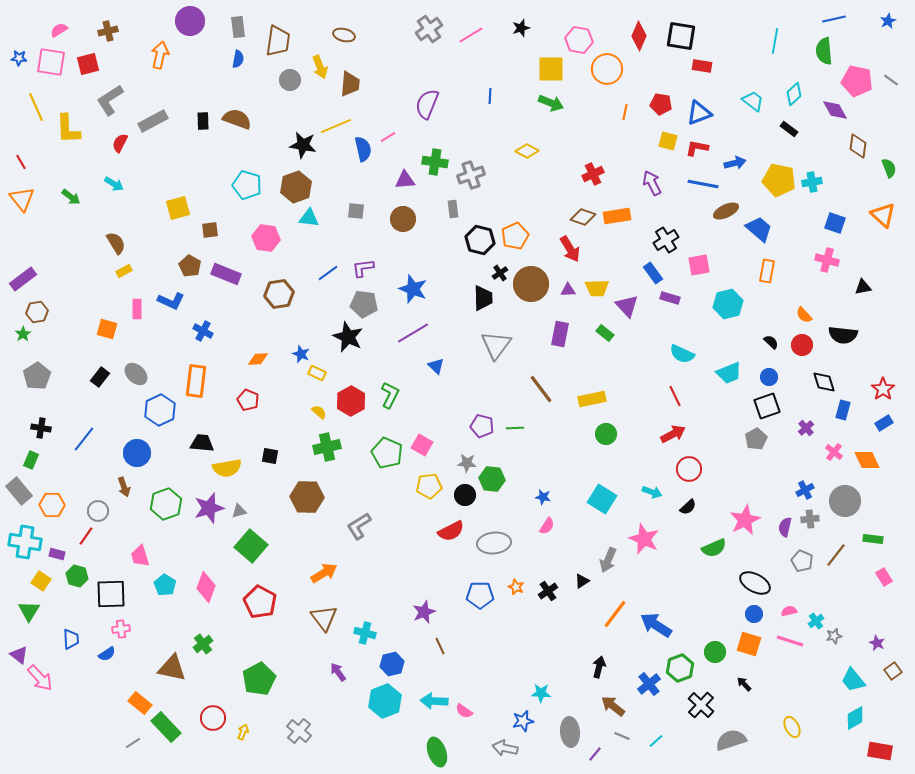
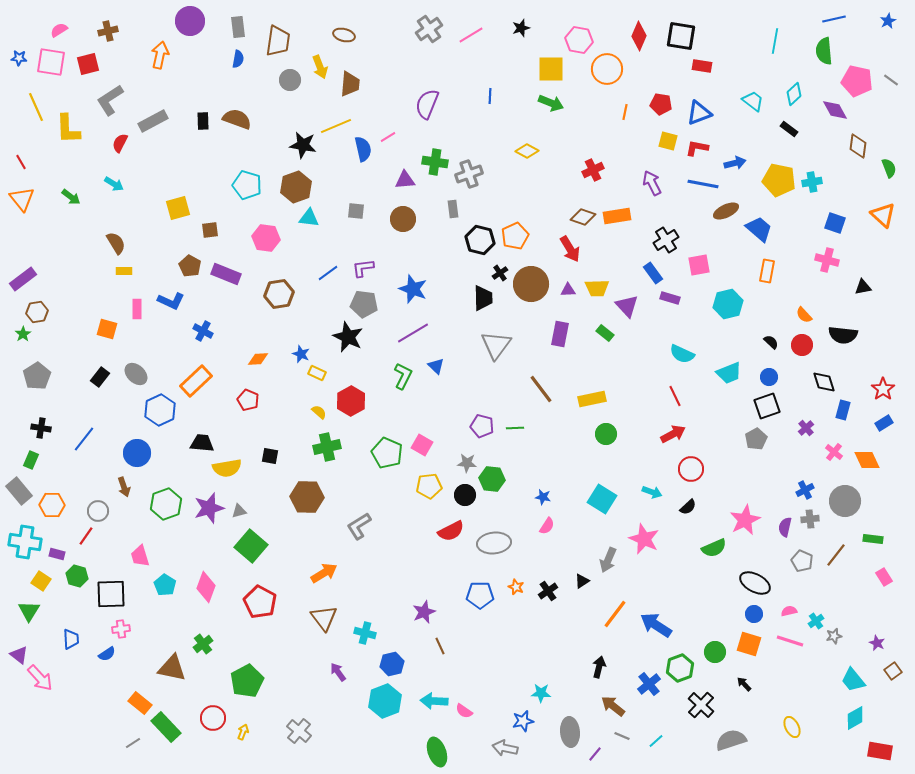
red cross at (593, 174): moved 4 px up
gray cross at (471, 175): moved 2 px left, 1 px up
yellow rectangle at (124, 271): rotated 28 degrees clockwise
orange rectangle at (196, 381): rotated 40 degrees clockwise
green L-shape at (390, 395): moved 13 px right, 19 px up
red circle at (689, 469): moved 2 px right
green pentagon at (259, 679): moved 12 px left, 2 px down
